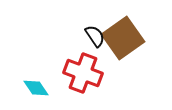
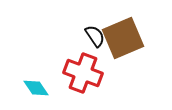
brown square: rotated 12 degrees clockwise
